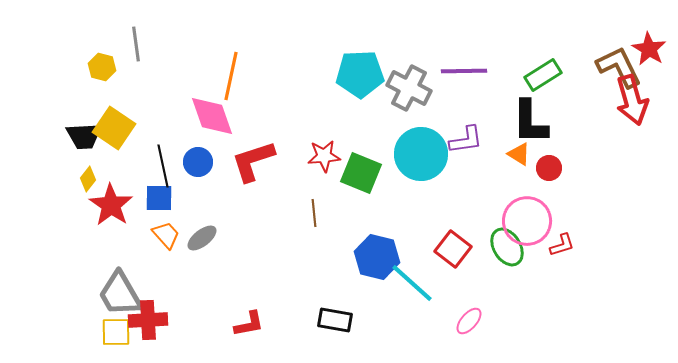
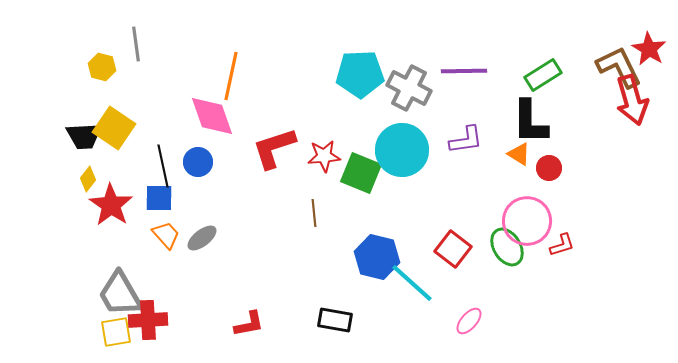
cyan circle at (421, 154): moved 19 px left, 4 px up
red L-shape at (253, 161): moved 21 px right, 13 px up
yellow square at (116, 332): rotated 8 degrees counterclockwise
